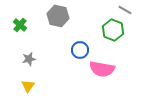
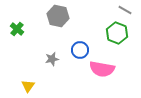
green cross: moved 3 px left, 4 px down
green hexagon: moved 4 px right, 3 px down
gray star: moved 23 px right
